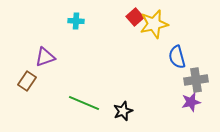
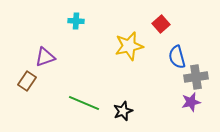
red square: moved 26 px right, 7 px down
yellow star: moved 25 px left, 22 px down
gray cross: moved 3 px up
